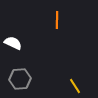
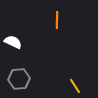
white semicircle: moved 1 px up
gray hexagon: moved 1 px left
